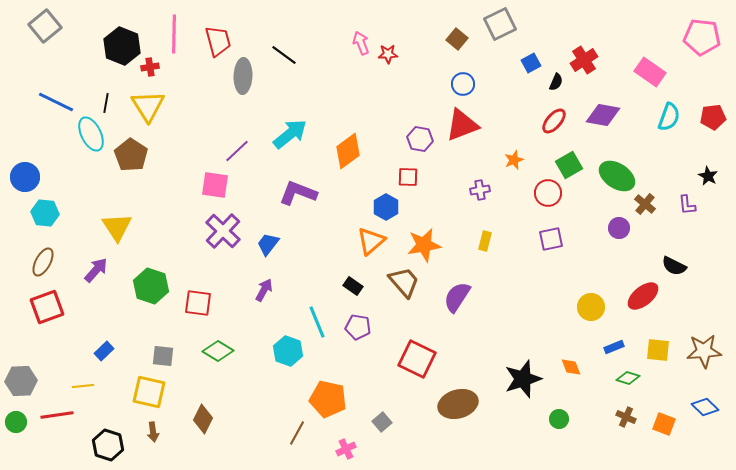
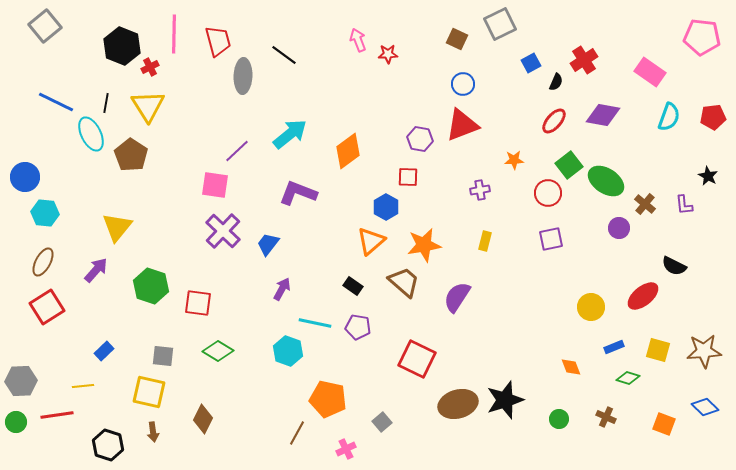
brown square at (457, 39): rotated 15 degrees counterclockwise
pink arrow at (361, 43): moved 3 px left, 3 px up
red cross at (150, 67): rotated 18 degrees counterclockwise
orange star at (514, 160): rotated 18 degrees clockwise
green square at (569, 165): rotated 8 degrees counterclockwise
green ellipse at (617, 176): moved 11 px left, 5 px down
purple L-shape at (687, 205): moved 3 px left
yellow triangle at (117, 227): rotated 12 degrees clockwise
brown trapezoid at (404, 282): rotated 8 degrees counterclockwise
purple arrow at (264, 290): moved 18 px right, 1 px up
red square at (47, 307): rotated 12 degrees counterclockwise
cyan line at (317, 322): moved 2 px left, 1 px down; rotated 56 degrees counterclockwise
yellow square at (658, 350): rotated 10 degrees clockwise
black star at (523, 379): moved 18 px left, 21 px down
brown cross at (626, 417): moved 20 px left
